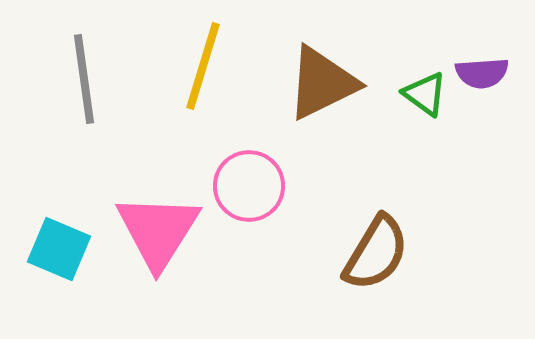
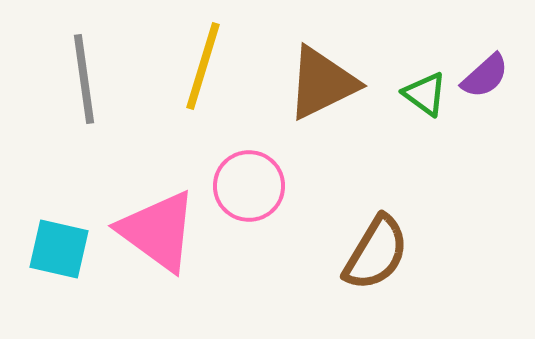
purple semicircle: moved 3 px right, 3 px down; rotated 38 degrees counterclockwise
pink triangle: rotated 26 degrees counterclockwise
cyan square: rotated 10 degrees counterclockwise
